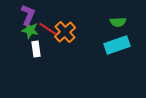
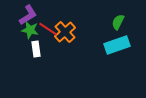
purple L-shape: rotated 35 degrees clockwise
green semicircle: rotated 119 degrees clockwise
